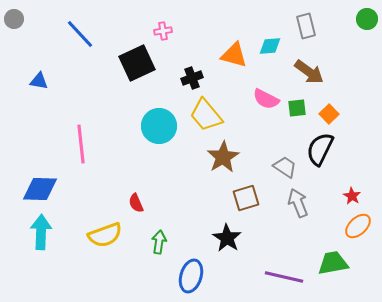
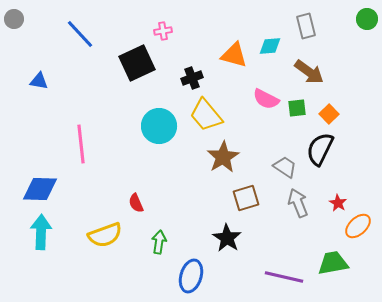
red star: moved 14 px left, 7 px down
